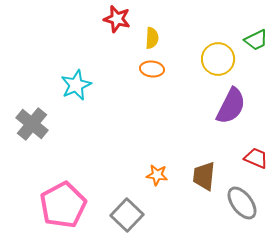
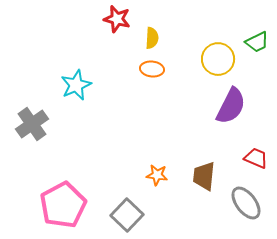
green trapezoid: moved 1 px right, 2 px down
gray cross: rotated 16 degrees clockwise
gray ellipse: moved 4 px right
